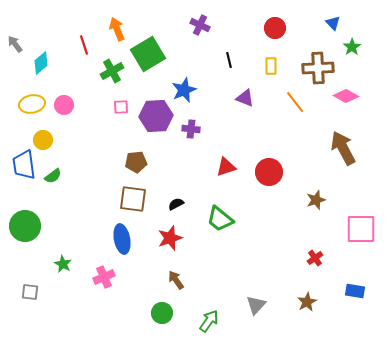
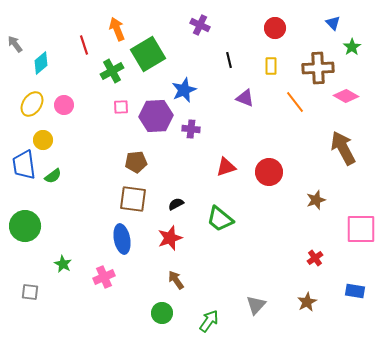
yellow ellipse at (32, 104): rotated 45 degrees counterclockwise
